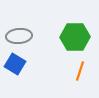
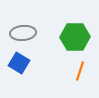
gray ellipse: moved 4 px right, 3 px up
blue square: moved 4 px right, 1 px up
